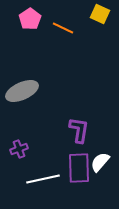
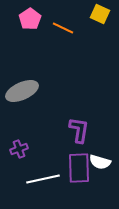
white semicircle: rotated 115 degrees counterclockwise
